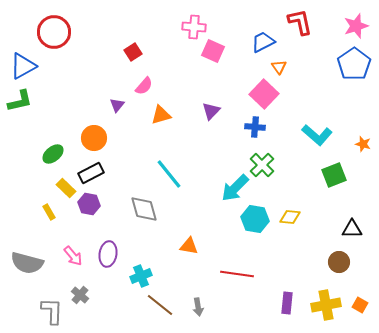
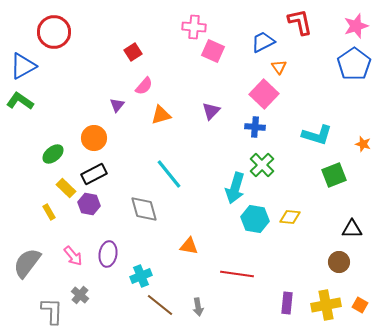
green L-shape at (20, 101): rotated 132 degrees counterclockwise
cyan L-shape at (317, 135): rotated 24 degrees counterclockwise
black rectangle at (91, 173): moved 3 px right, 1 px down
cyan arrow at (235, 188): rotated 28 degrees counterclockwise
gray semicircle at (27, 263): rotated 112 degrees clockwise
